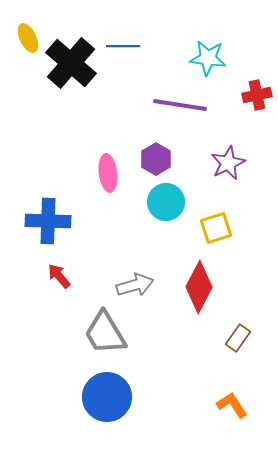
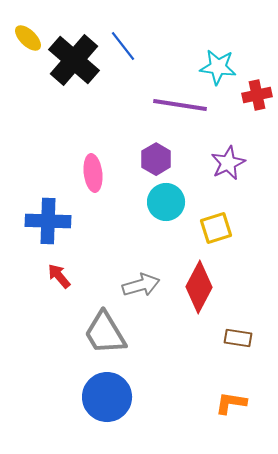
yellow ellipse: rotated 20 degrees counterclockwise
blue line: rotated 52 degrees clockwise
cyan star: moved 10 px right, 9 px down
black cross: moved 3 px right, 3 px up
pink ellipse: moved 15 px left
gray arrow: moved 6 px right
brown rectangle: rotated 64 degrees clockwise
orange L-shape: moved 1 px left, 2 px up; rotated 48 degrees counterclockwise
